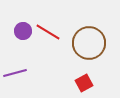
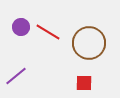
purple circle: moved 2 px left, 4 px up
purple line: moved 1 px right, 3 px down; rotated 25 degrees counterclockwise
red square: rotated 30 degrees clockwise
